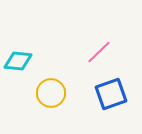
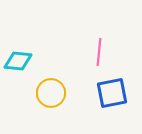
pink line: rotated 40 degrees counterclockwise
blue square: moved 1 px right, 1 px up; rotated 8 degrees clockwise
